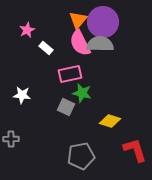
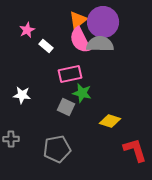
orange triangle: rotated 12 degrees clockwise
pink semicircle: moved 3 px up
white rectangle: moved 2 px up
gray pentagon: moved 24 px left, 7 px up
